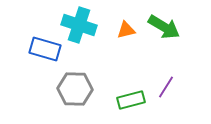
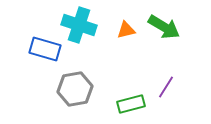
gray hexagon: rotated 12 degrees counterclockwise
green rectangle: moved 4 px down
